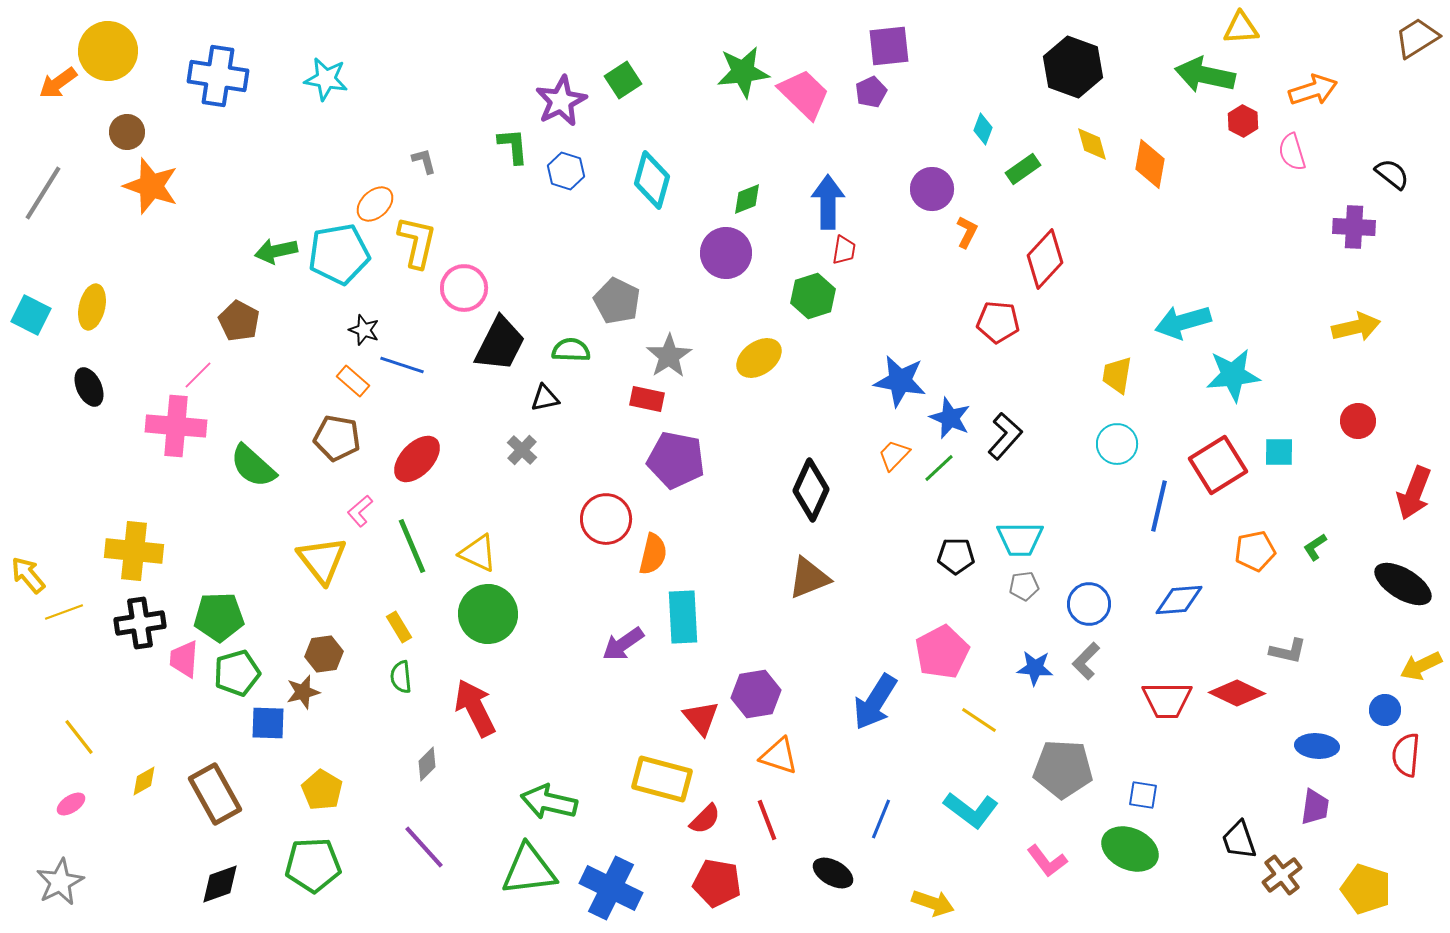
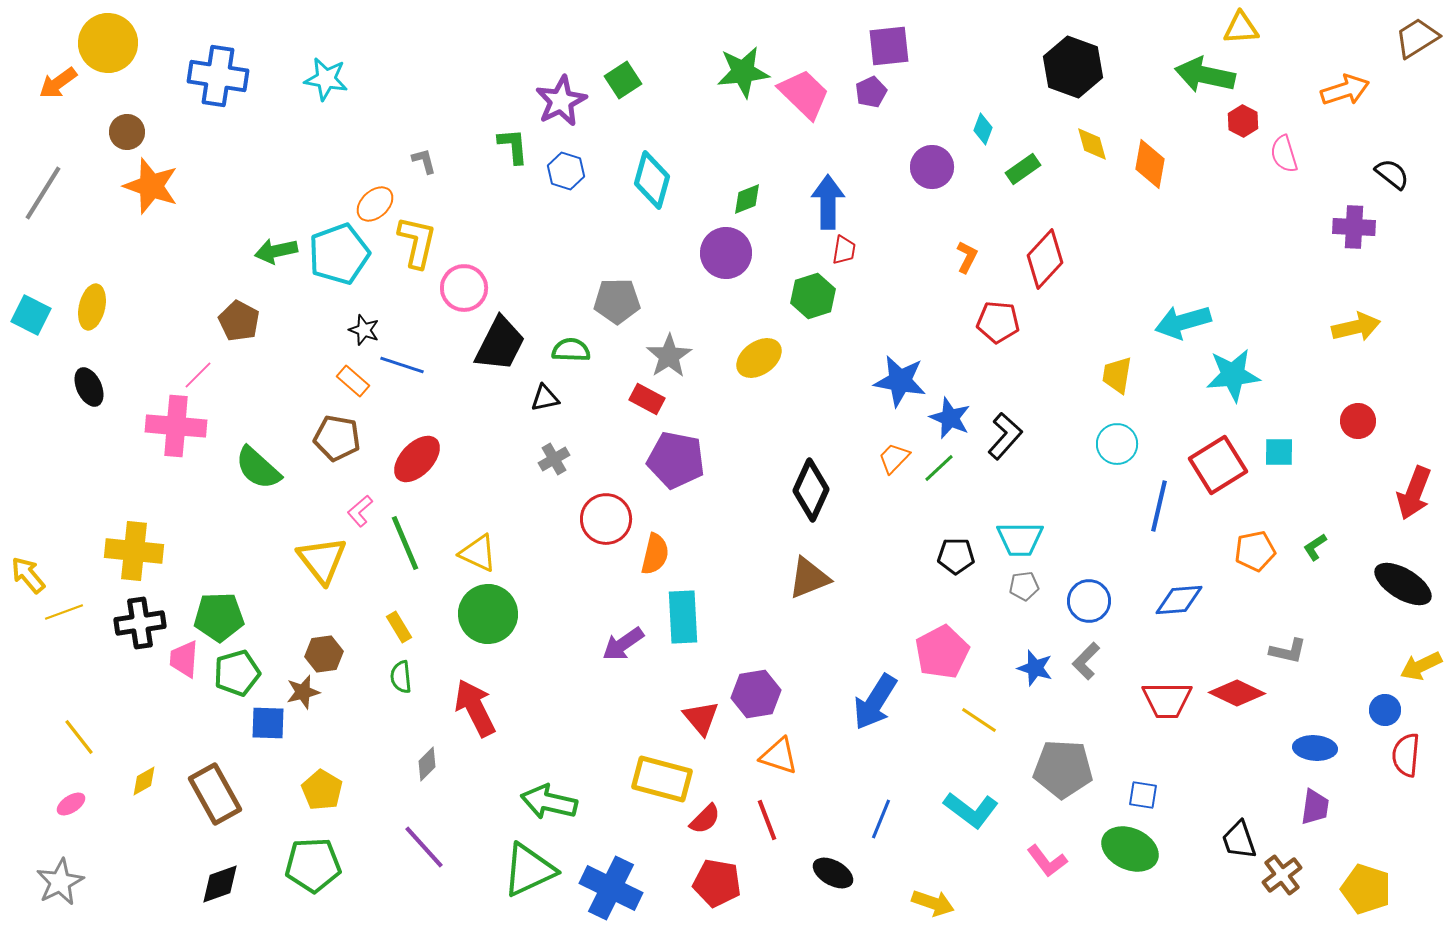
yellow circle at (108, 51): moved 8 px up
orange arrow at (1313, 90): moved 32 px right
pink semicircle at (1292, 152): moved 8 px left, 2 px down
purple circle at (932, 189): moved 22 px up
orange L-shape at (967, 232): moved 25 px down
cyan pentagon at (339, 254): rotated 10 degrees counterclockwise
gray pentagon at (617, 301): rotated 27 degrees counterclockwise
red rectangle at (647, 399): rotated 16 degrees clockwise
gray cross at (522, 450): moved 32 px right, 9 px down; rotated 16 degrees clockwise
orange trapezoid at (894, 455): moved 3 px down
green semicircle at (253, 466): moved 5 px right, 2 px down
green line at (412, 546): moved 7 px left, 3 px up
orange semicircle at (653, 554): moved 2 px right
blue circle at (1089, 604): moved 3 px up
blue star at (1035, 668): rotated 12 degrees clockwise
blue ellipse at (1317, 746): moved 2 px left, 2 px down
green triangle at (529, 870): rotated 18 degrees counterclockwise
